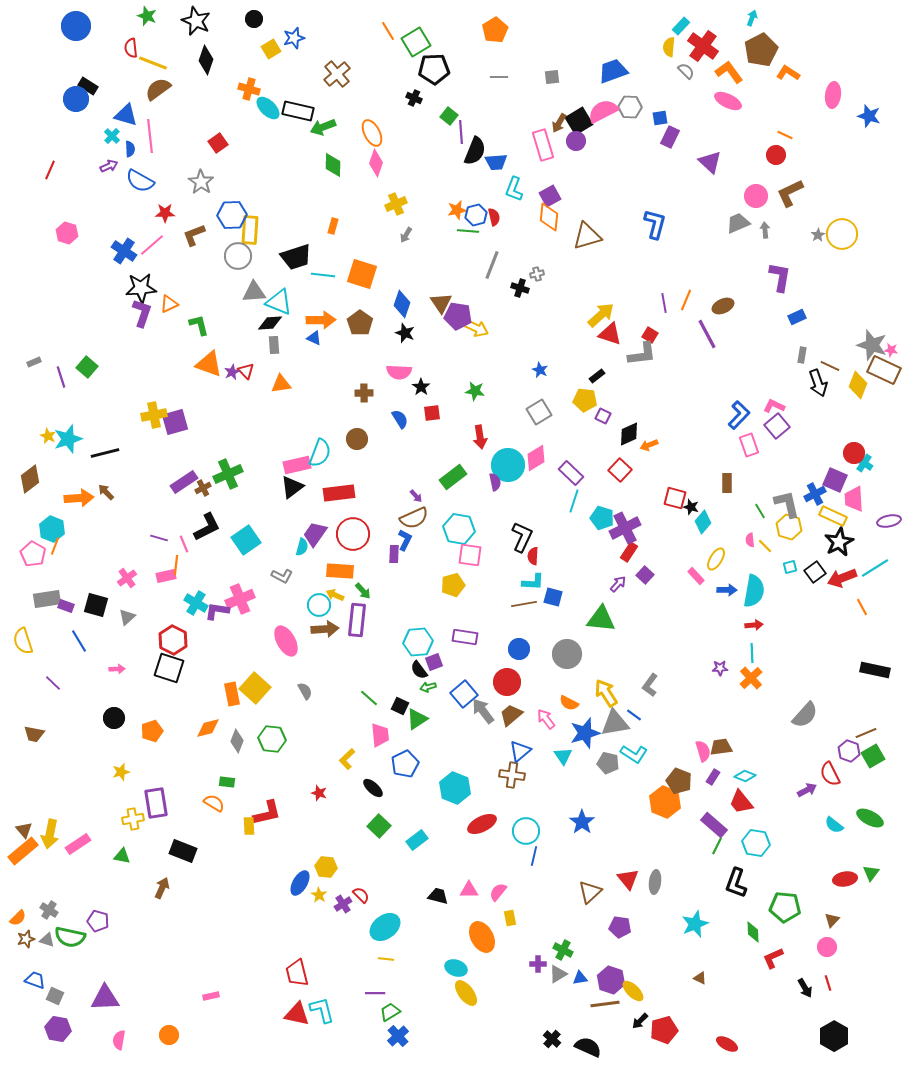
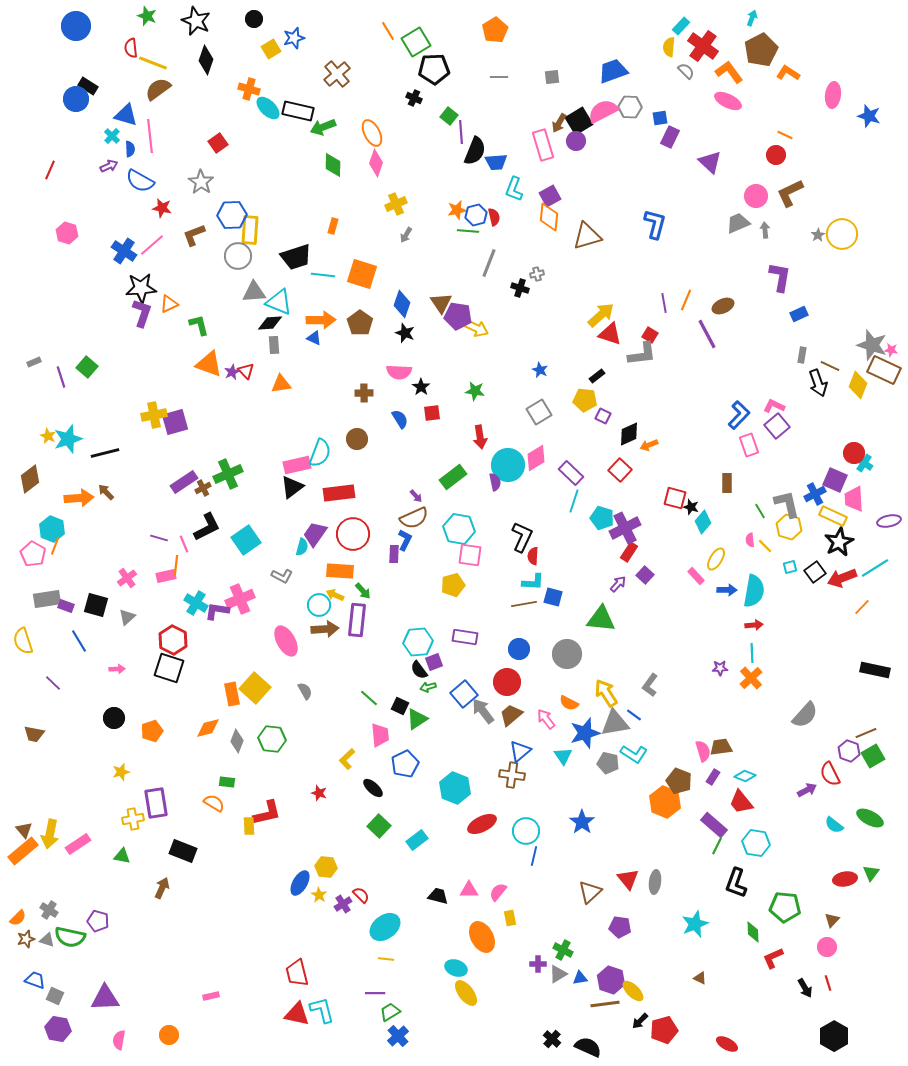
red star at (165, 213): moved 3 px left, 5 px up; rotated 12 degrees clockwise
gray line at (492, 265): moved 3 px left, 2 px up
blue rectangle at (797, 317): moved 2 px right, 3 px up
orange line at (862, 607): rotated 72 degrees clockwise
